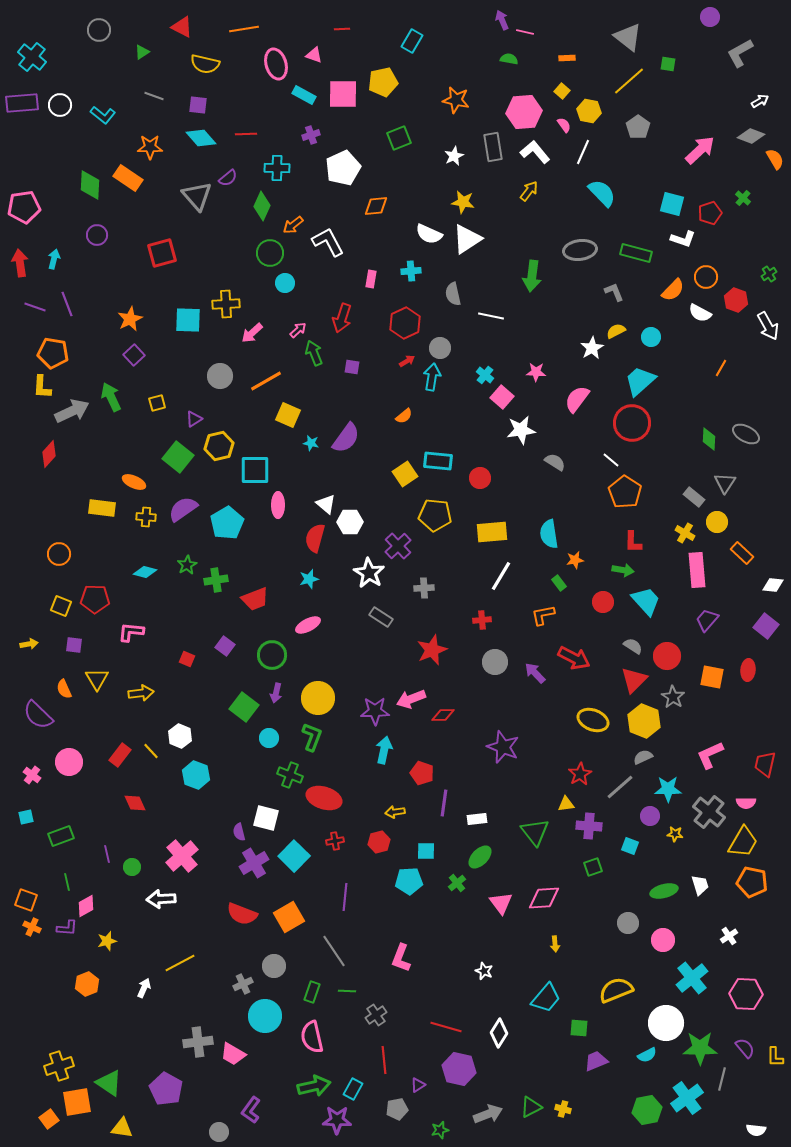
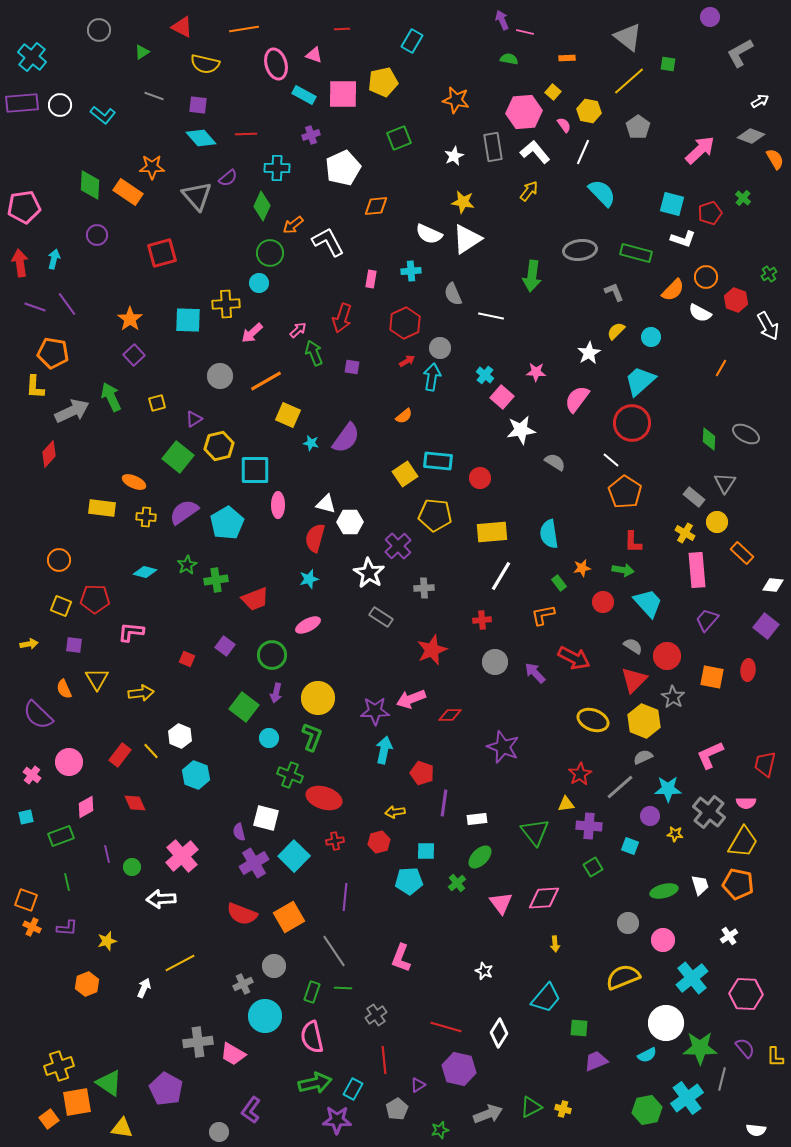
yellow square at (562, 91): moved 9 px left, 1 px down
orange star at (150, 147): moved 2 px right, 20 px down
orange rectangle at (128, 178): moved 14 px down
cyan circle at (285, 283): moved 26 px left
gray semicircle at (453, 294): rotated 10 degrees counterclockwise
purple line at (67, 304): rotated 15 degrees counterclockwise
orange star at (130, 319): rotated 10 degrees counterclockwise
yellow semicircle at (616, 331): rotated 18 degrees counterclockwise
white star at (592, 348): moved 3 px left, 5 px down
yellow L-shape at (42, 387): moved 7 px left
white triangle at (326, 504): rotated 25 degrees counterclockwise
purple semicircle at (183, 509): moved 1 px right, 3 px down
orange circle at (59, 554): moved 6 px down
orange star at (575, 560): moved 7 px right, 8 px down
cyan trapezoid at (646, 601): moved 2 px right, 2 px down
red diamond at (443, 715): moved 7 px right
green square at (593, 867): rotated 12 degrees counterclockwise
orange pentagon at (752, 882): moved 14 px left, 2 px down
pink diamond at (86, 906): moved 99 px up
yellow semicircle at (616, 990): moved 7 px right, 13 px up
green line at (347, 991): moved 4 px left, 3 px up
green arrow at (314, 1086): moved 1 px right, 3 px up
gray pentagon at (397, 1109): rotated 20 degrees counterclockwise
